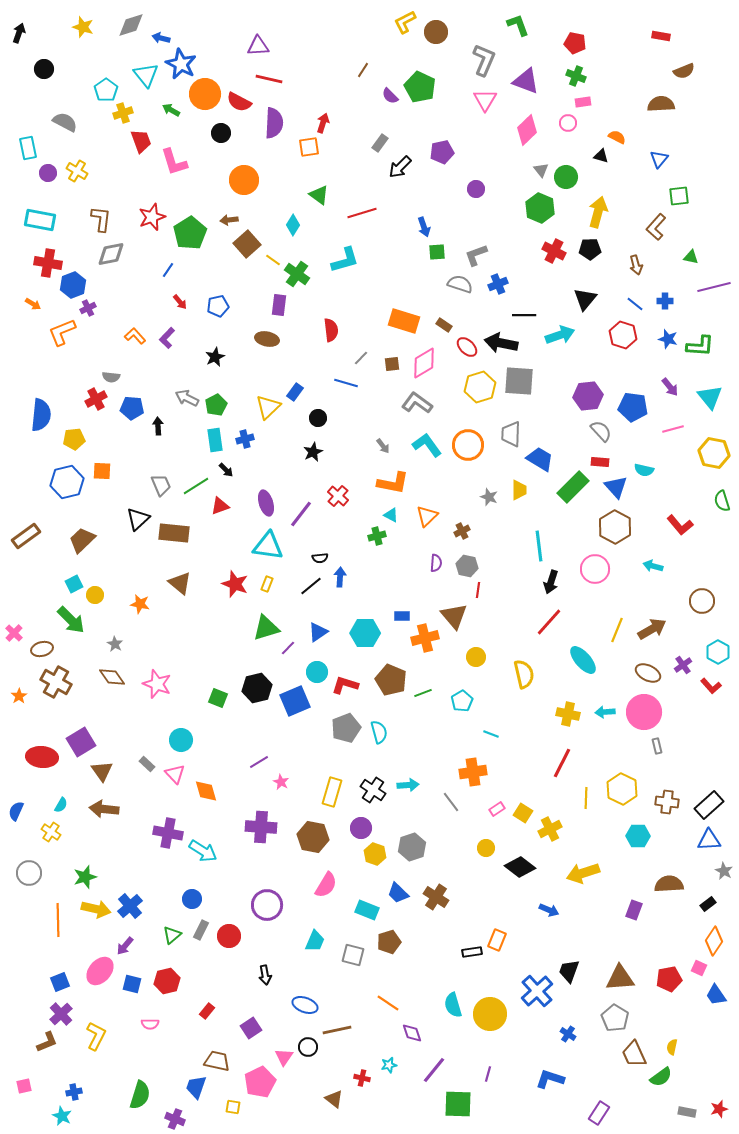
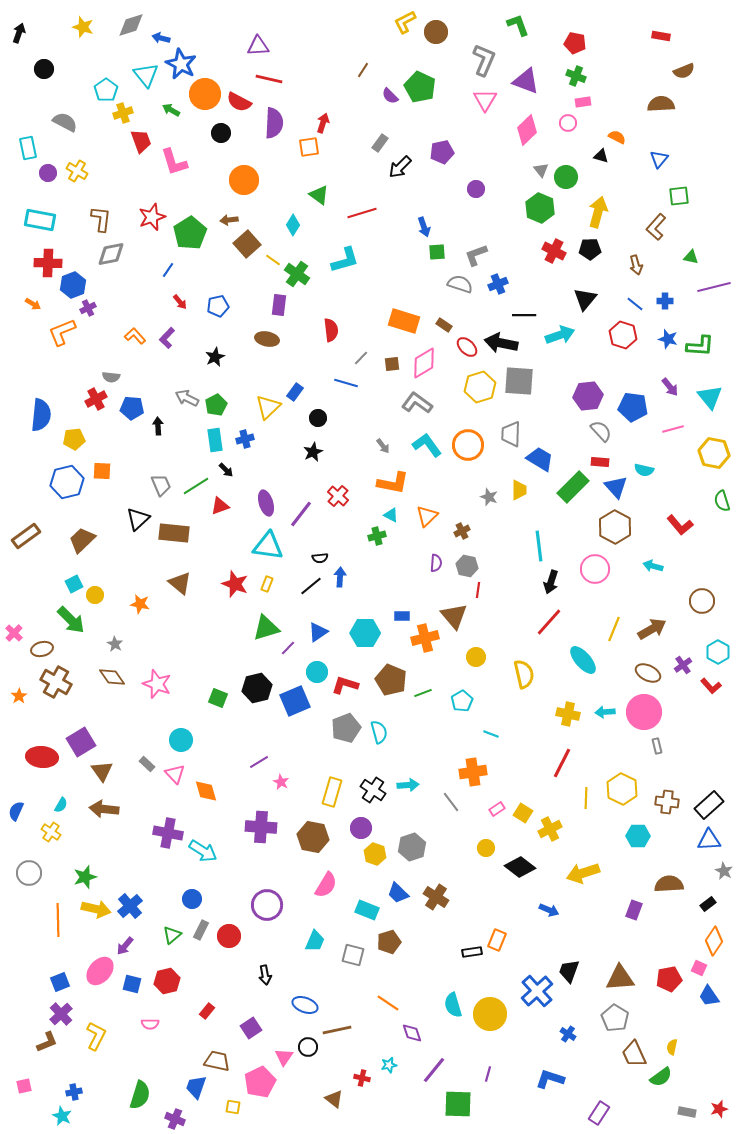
red cross at (48, 263): rotated 8 degrees counterclockwise
yellow line at (617, 630): moved 3 px left, 1 px up
blue trapezoid at (716, 995): moved 7 px left, 1 px down
